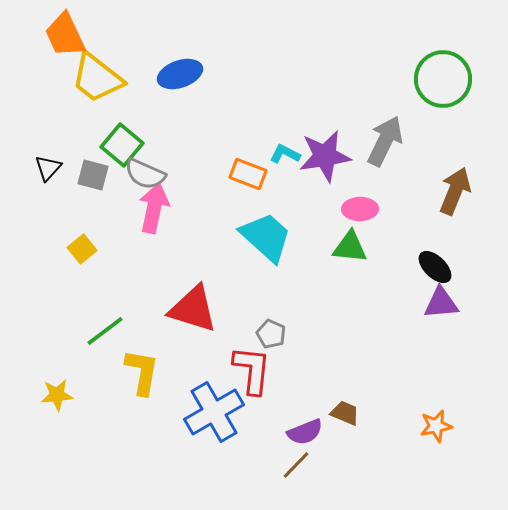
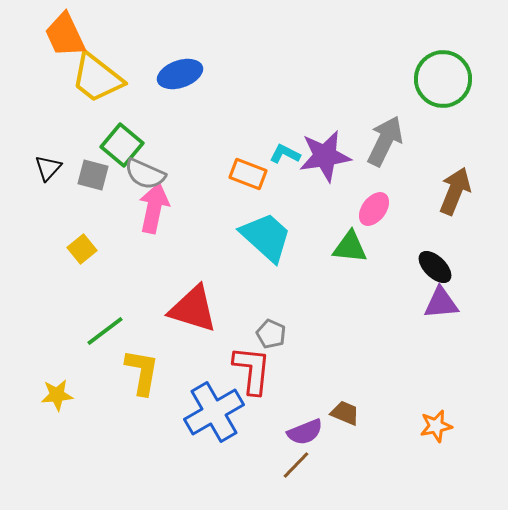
pink ellipse: moved 14 px right; rotated 52 degrees counterclockwise
